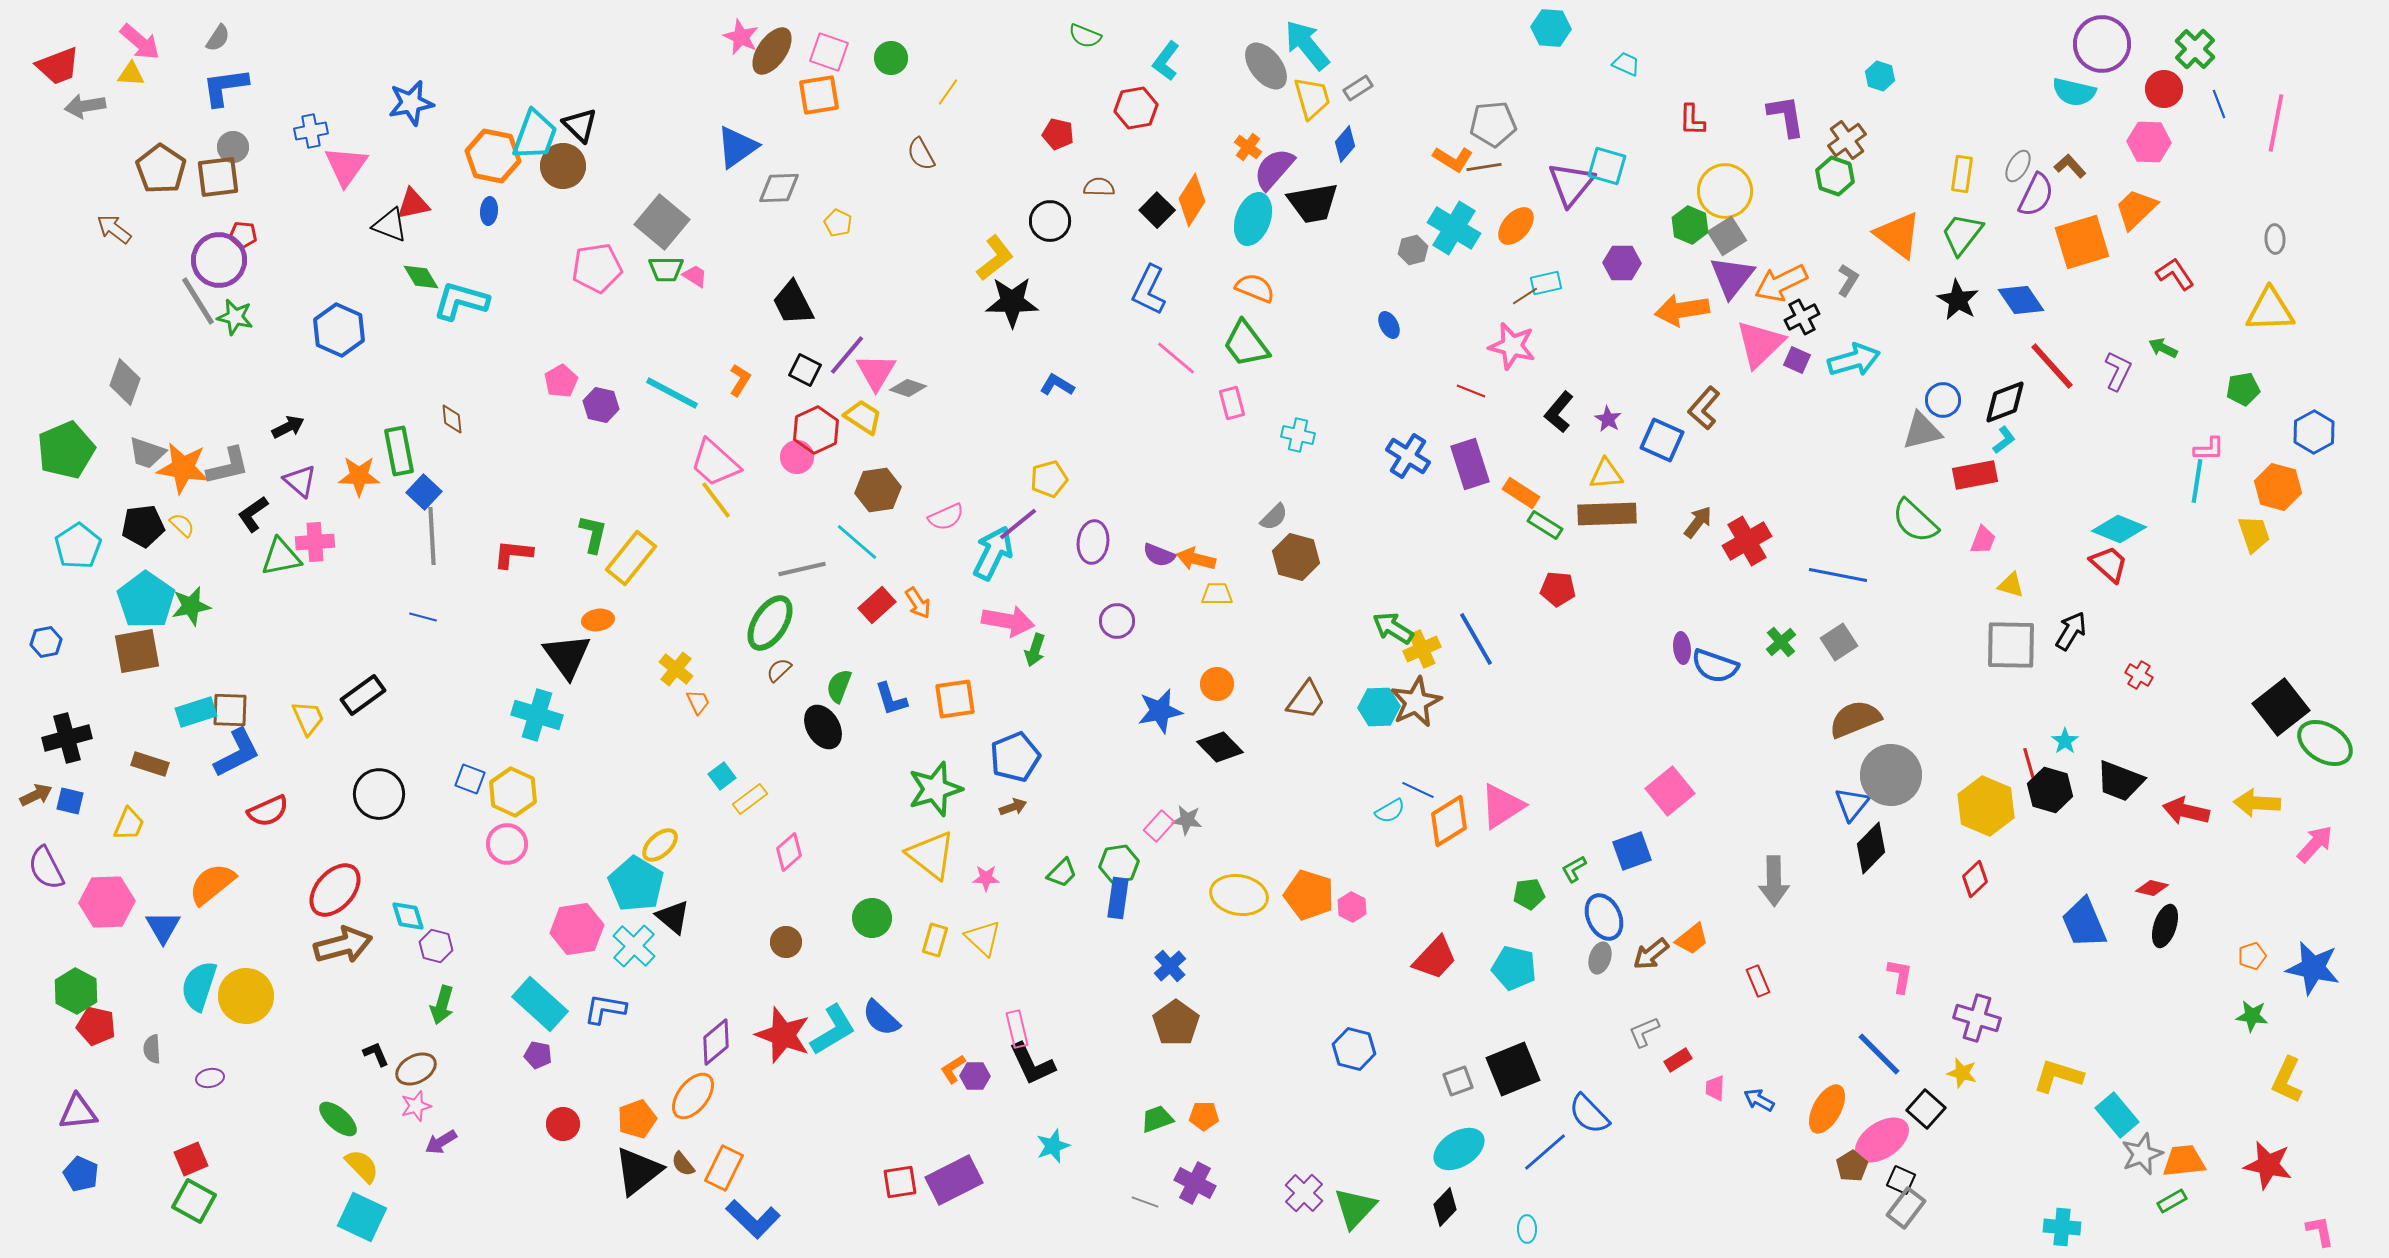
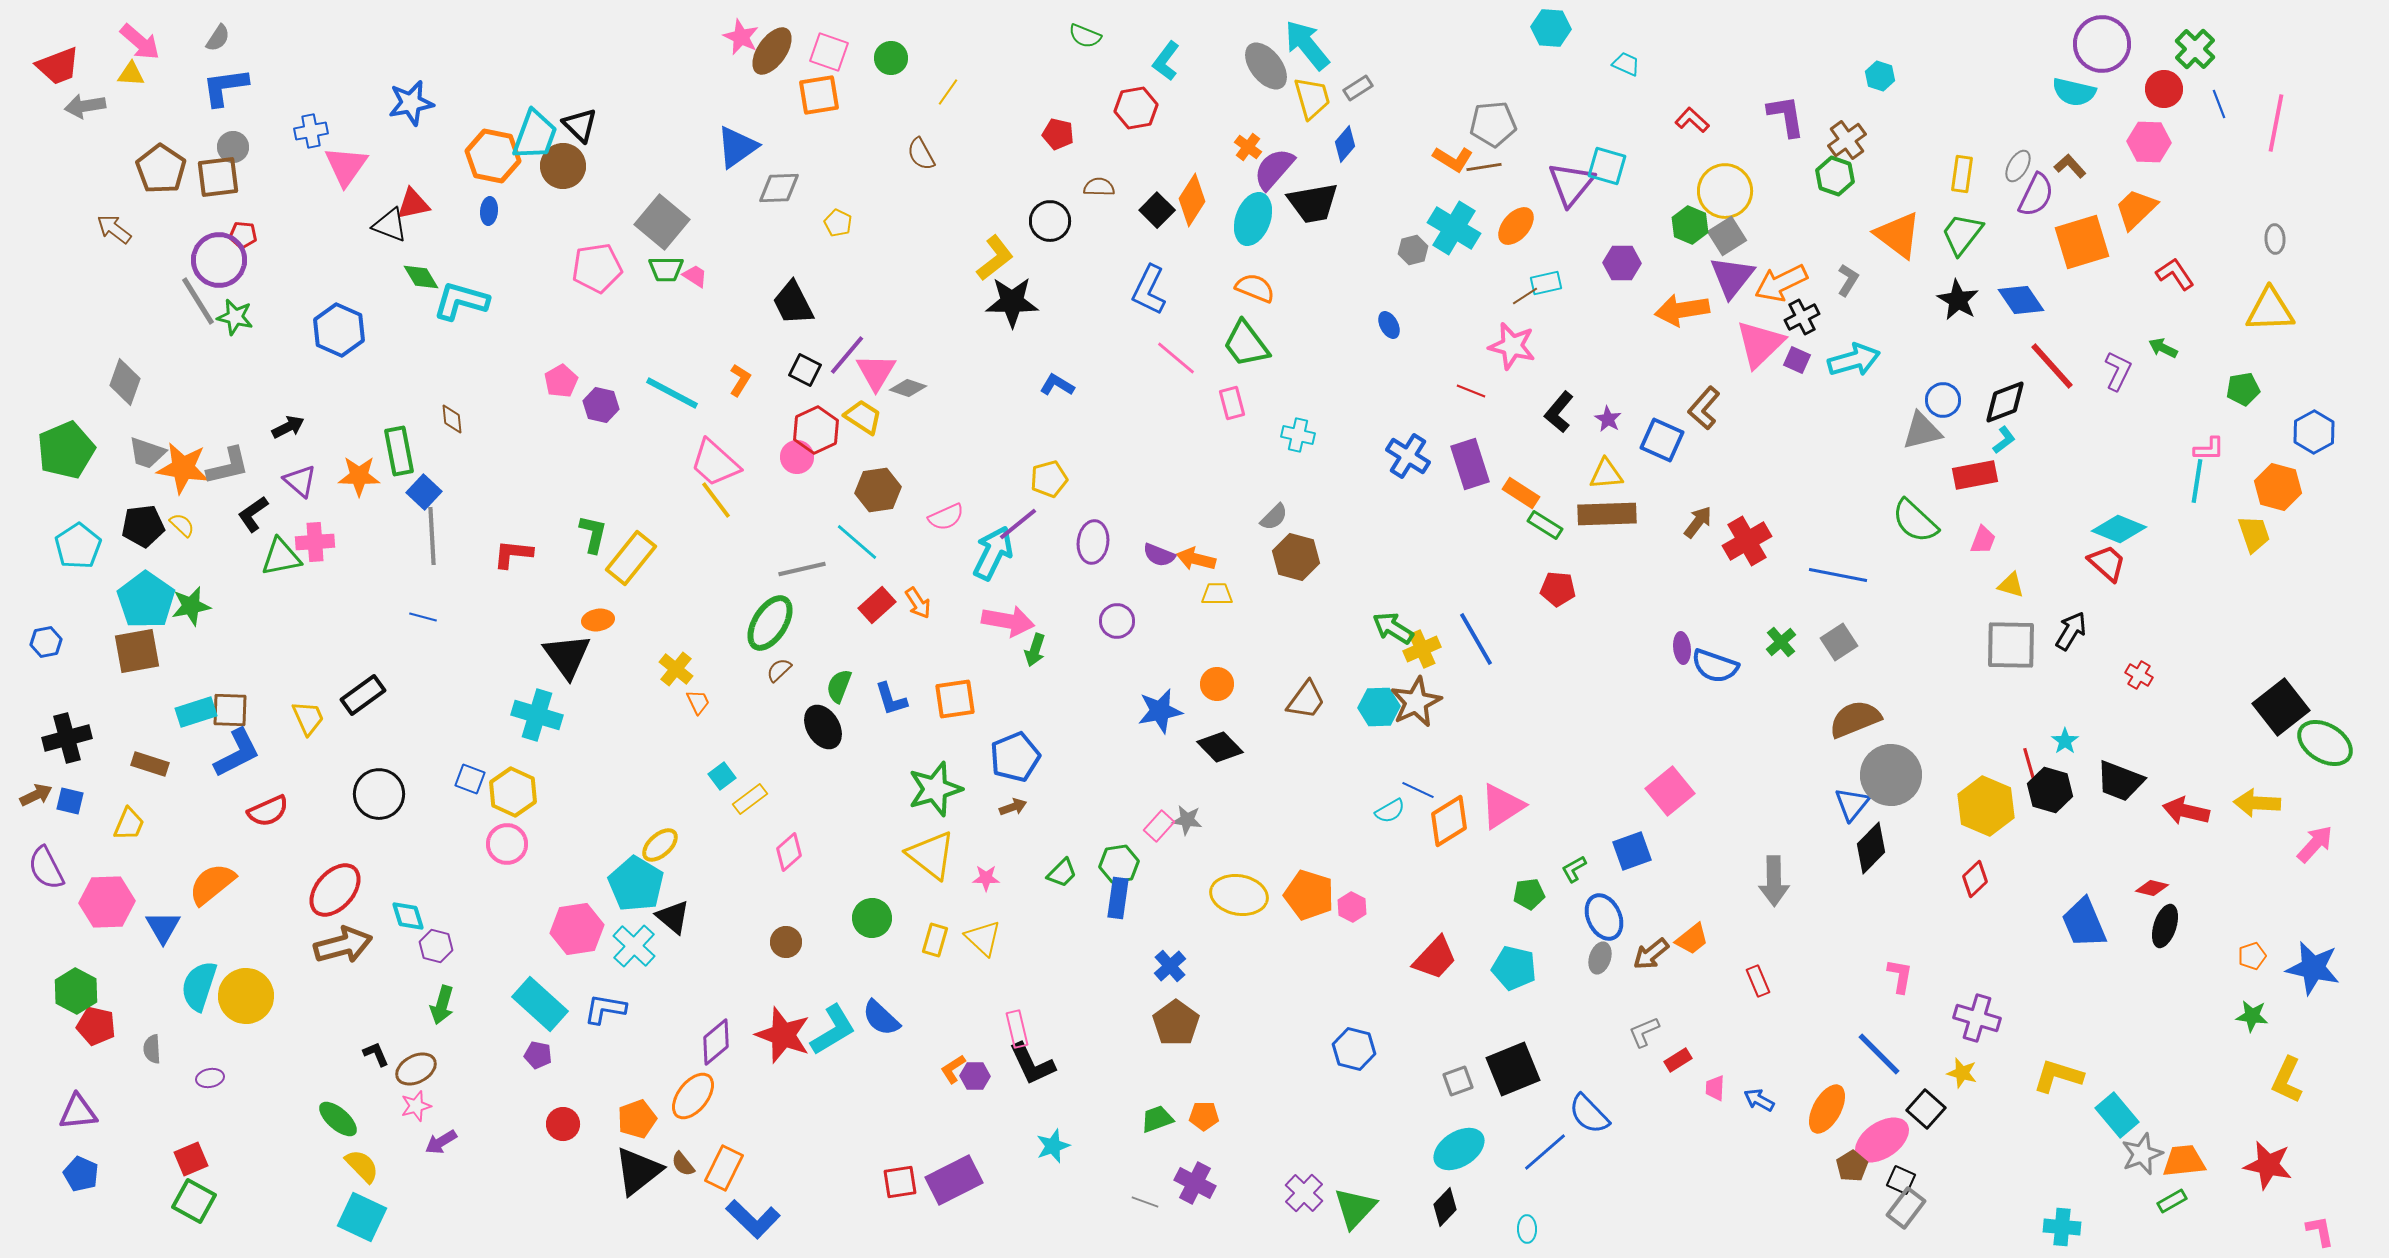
red L-shape at (1692, 120): rotated 132 degrees clockwise
red trapezoid at (2109, 564): moved 2 px left, 1 px up
